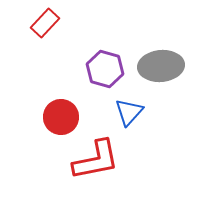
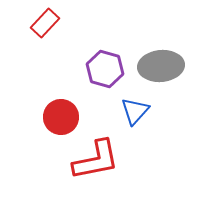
blue triangle: moved 6 px right, 1 px up
